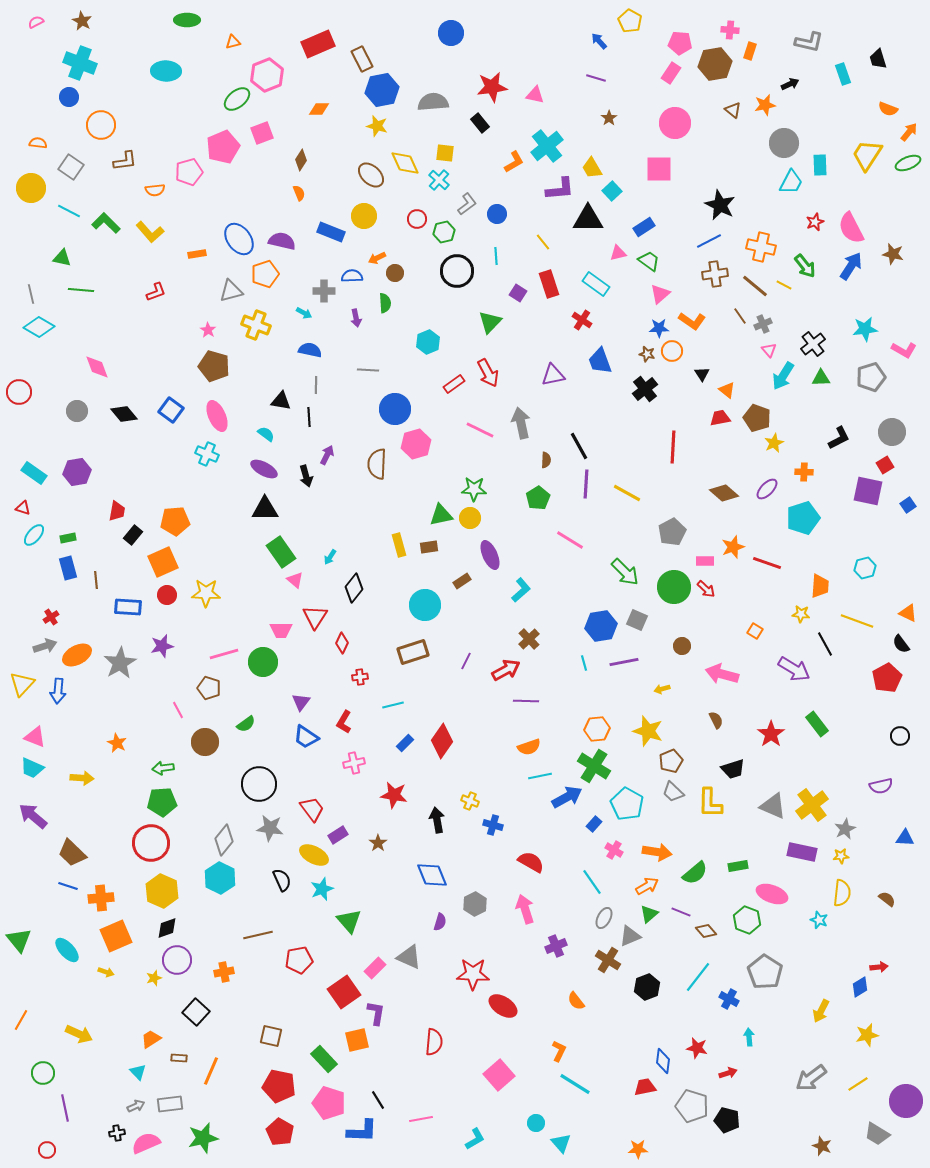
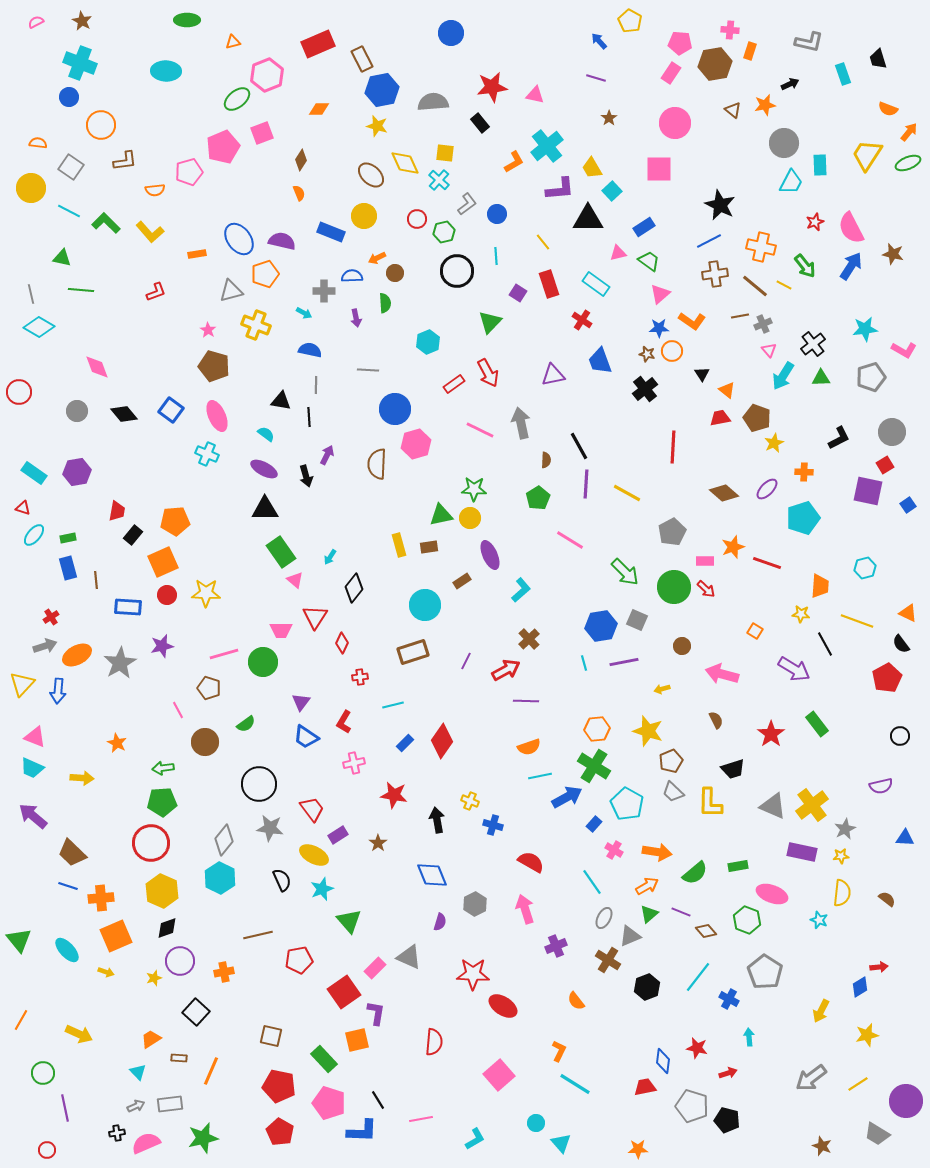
brown line at (740, 316): rotated 66 degrees counterclockwise
purple circle at (177, 960): moved 3 px right, 1 px down
